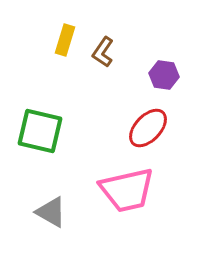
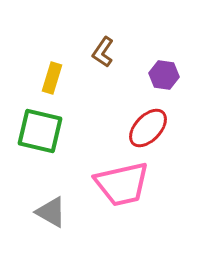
yellow rectangle: moved 13 px left, 38 px down
pink trapezoid: moved 5 px left, 6 px up
